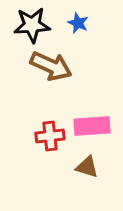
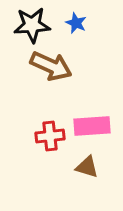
blue star: moved 2 px left
